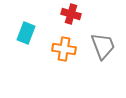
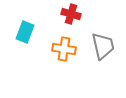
cyan rectangle: moved 1 px left, 1 px up
gray trapezoid: rotated 8 degrees clockwise
